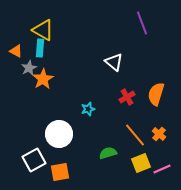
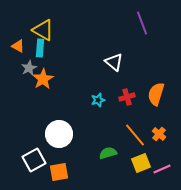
orange triangle: moved 2 px right, 5 px up
red cross: rotated 14 degrees clockwise
cyan star: moved 10 px right, 9 px up
orange square: moved 1 px left
